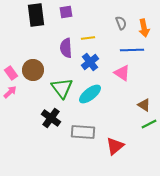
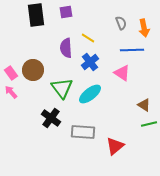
yellow line: rotated 40 degrees clockwise
pink arrow: moved 1 px right; rotated 88 degrees counterclockwise
green line: rotated 14 degrees clockwise
